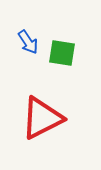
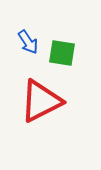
red triangle: moved 1 px left, 17 px up
